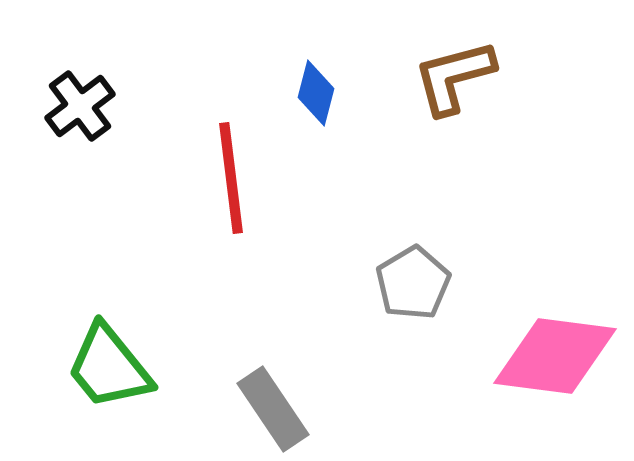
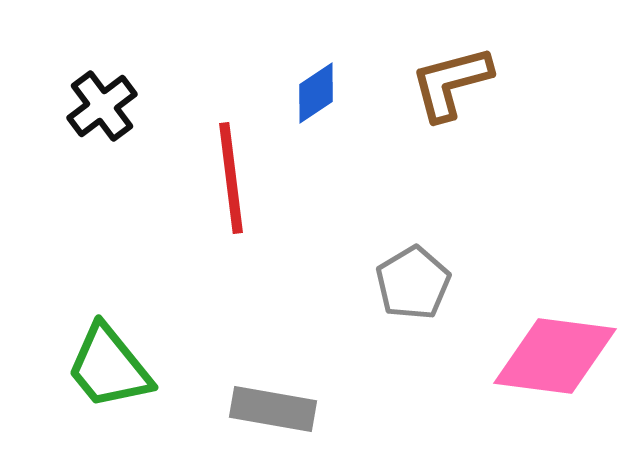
brown L-shape: moved 3 px left, 6 px down
blue diamond: rotated 42 degrees clockwise
black cross: moved 22 px right
gray rectangle: rotated 46 degrees counterclockwise
